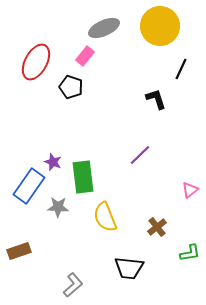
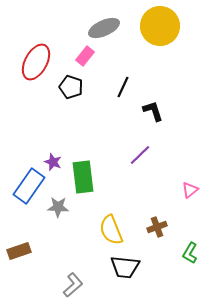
black line: moved 58 px left, 18 px down
black L-shape: moved 3 px left, 12 px down
yellow semicircle: moved 6 px right, 13 px down
brown cross: rotated 18 degrees clockwise
green L-shape: rotated 130 degrees clockwise
black trapezoid: moved 4 px left, 1 px up
